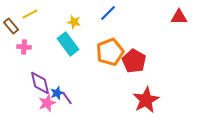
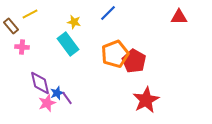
pink cross: moved 2 px left
orange pentagon: moved 5 px right, 2 px down
